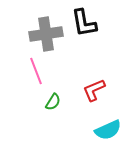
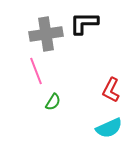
black L-shape: rotated 100 degrees clockwise
red L-shape: moved 17 px right; rotated 40 degrees counterclockwise
cyan semicircle: moved 1 px right, 2 px up
